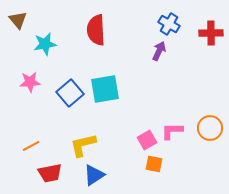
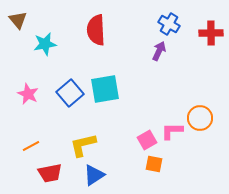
pink star: moved 2 px left, 12 px down; rotated 30 degrees clockwise
orange circle: moved 10 px left, 10 px up
